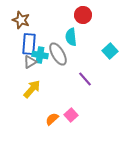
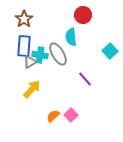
brown star: moved 3 px right, 1 px up; rotated 18 degrees clockwise
blue rectangle: moved 5 px left, 2 px down
orange semicircle: moved 1 px right, 3 px up
